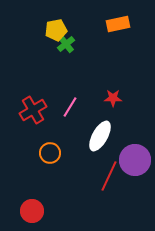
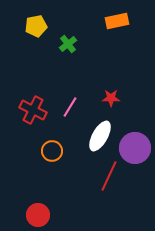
orange rectangle: moved 1 px left, 3 px up
yellow pentagon: moved 20 px left, 4 px up
green cross: moved 2 px right
red star: moved 2 px left
red cross: rotated 32 degrees counterclockwise
orange circle: moved 2 px right, 2 px up
purple circle: moved 12 px up
red circle: moved 6 px right, 4 px down
